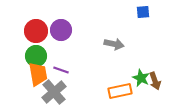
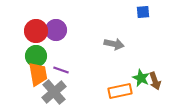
purple circle: moved 5 px left
